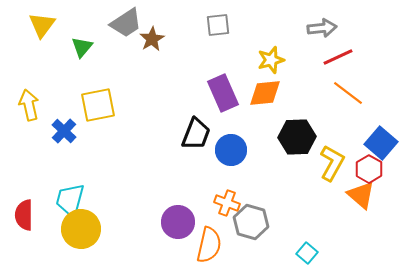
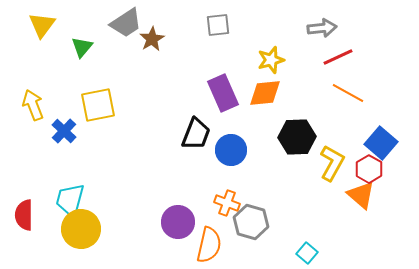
orange line: rotated 8 degrees counterclockwise
yellow arrow: moved 4 px right; rotated 8 degrees counterclockwise
